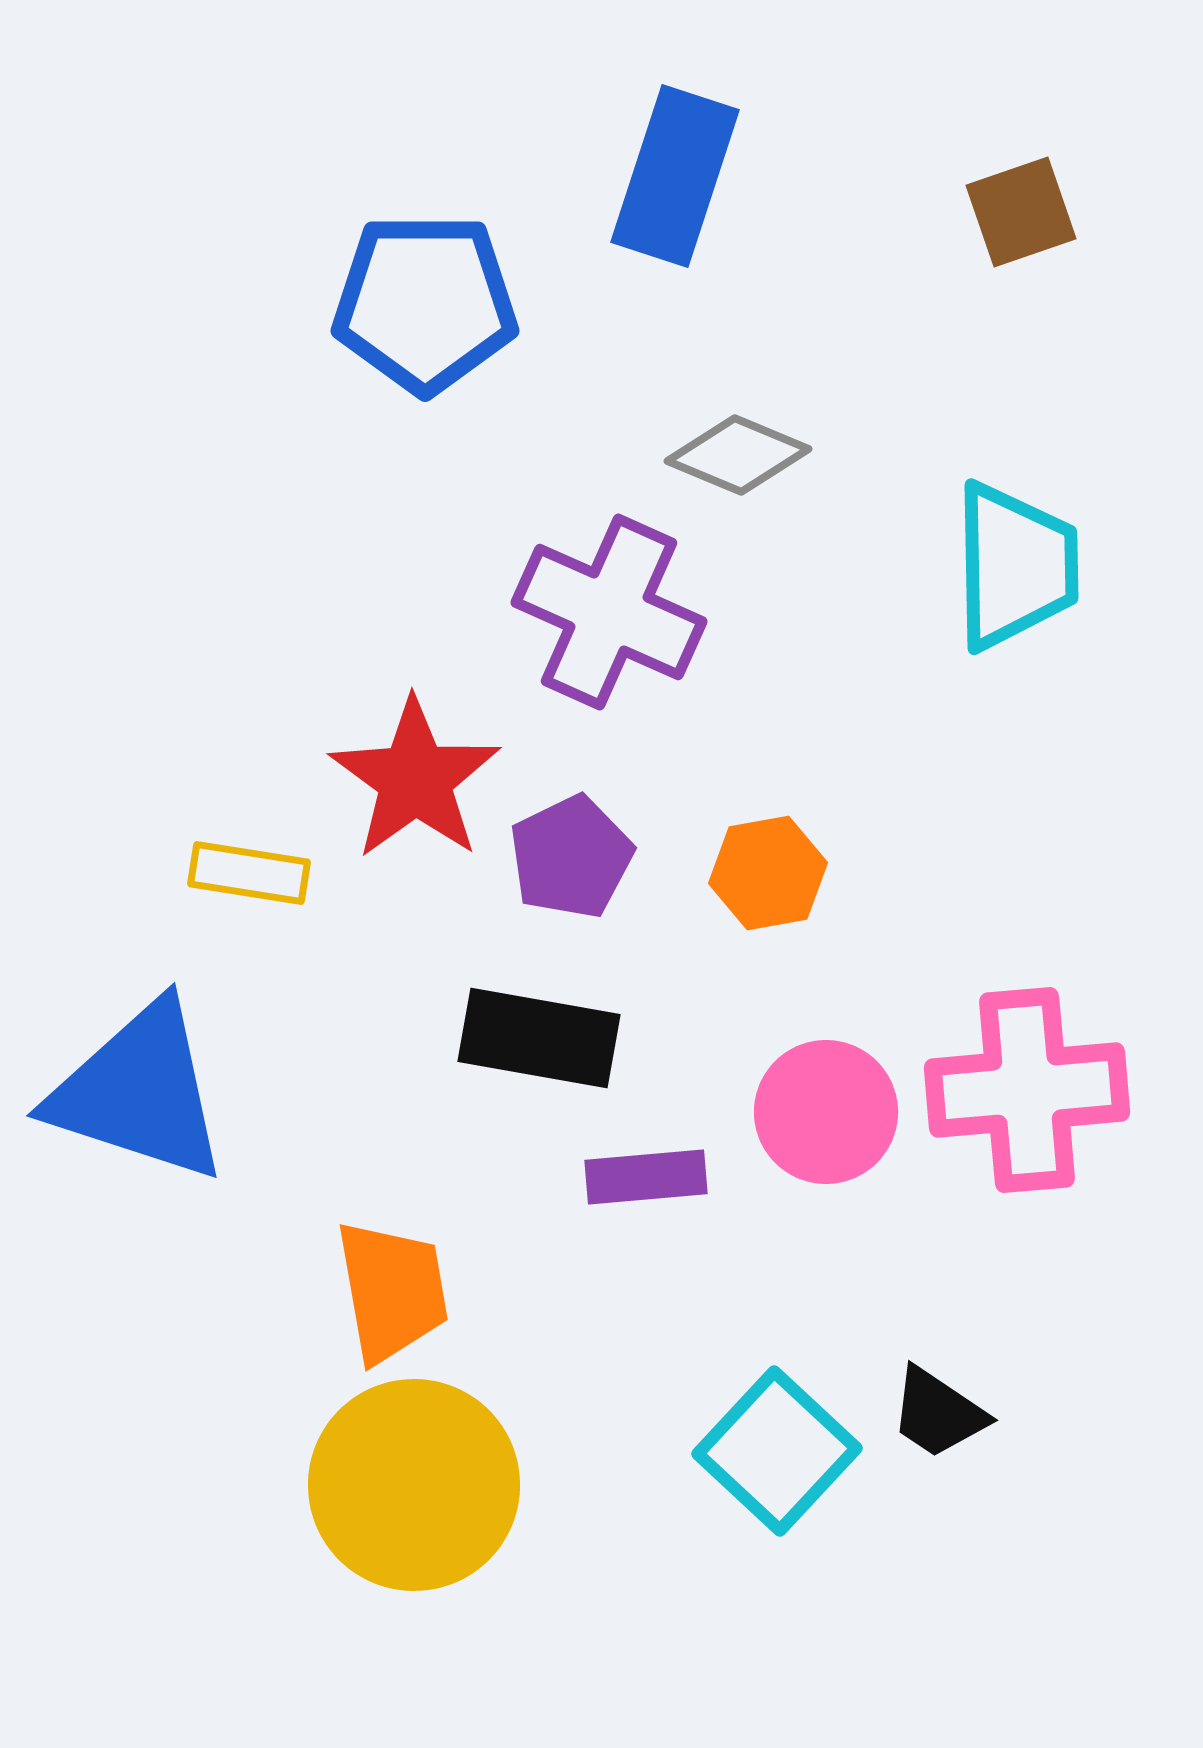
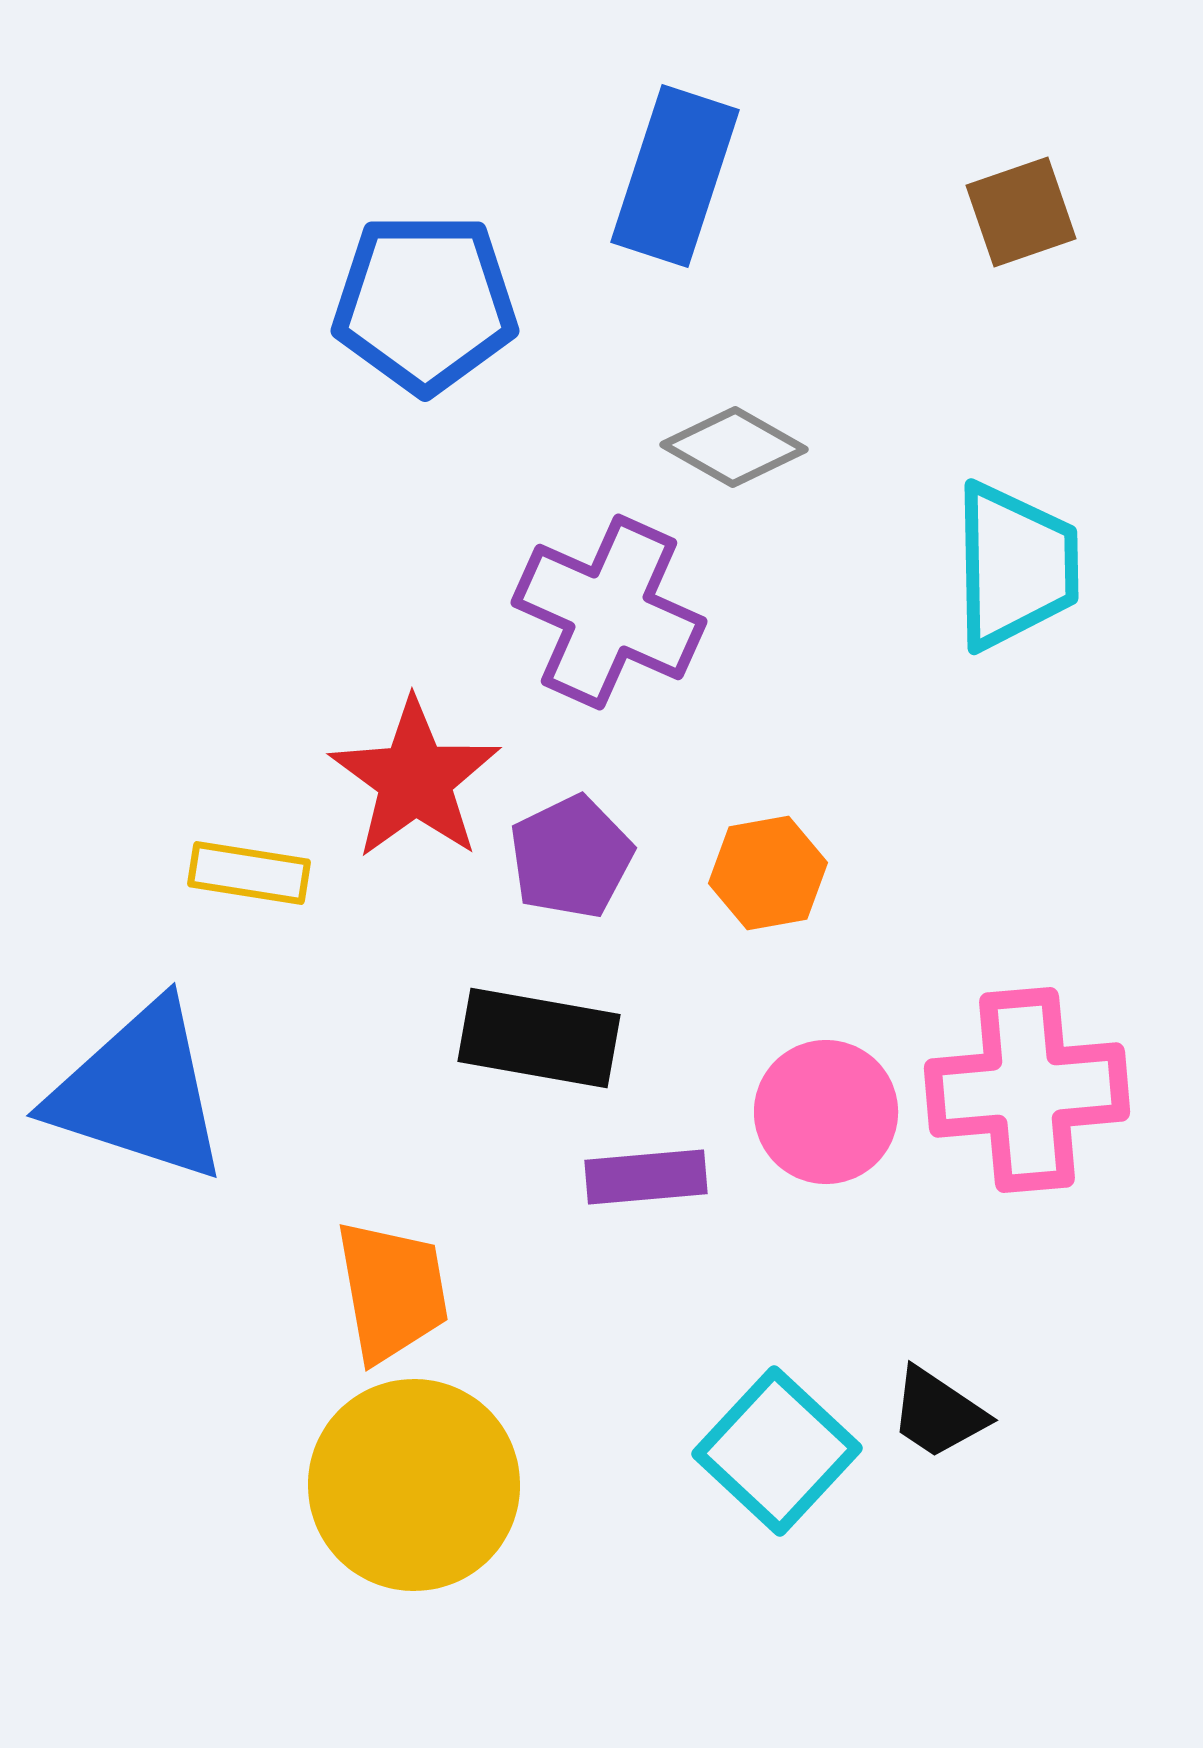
gray diamond: moved 4 px left, 8 px up; rotated 7 degrees clockwise
